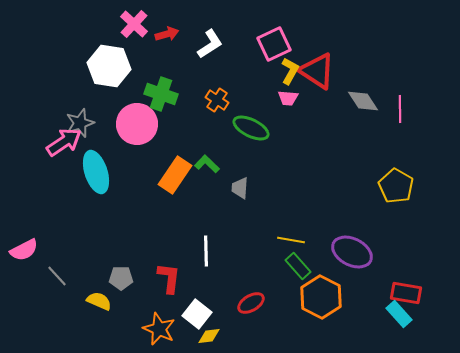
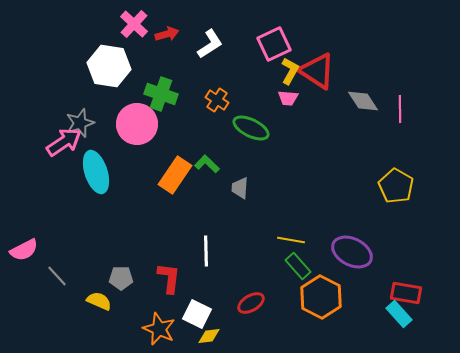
white square: rotated 12 degrees counterclockwise
